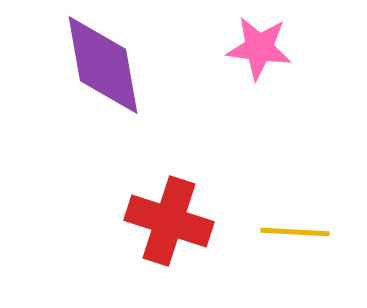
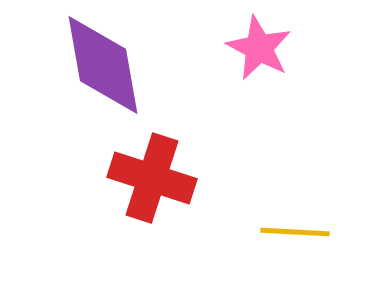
pink star: rotated 20 degrees clockwise
red cross: moved 17 px left, 43 px up
